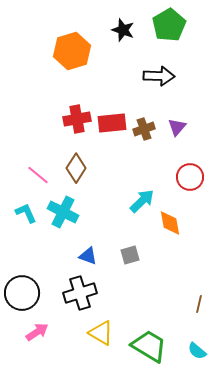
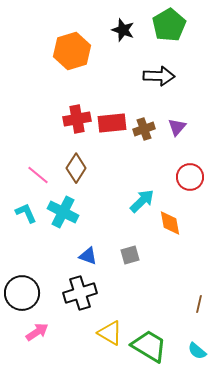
yellow triangle: moved 9 px right
